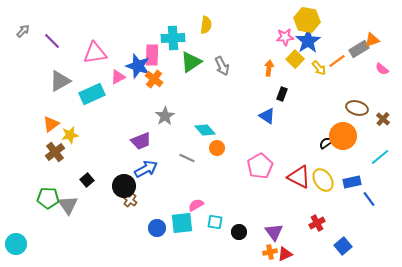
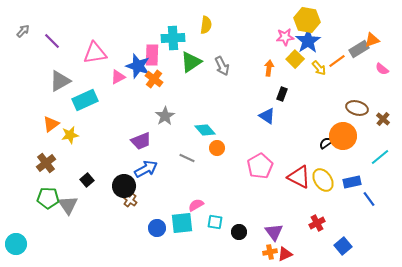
cyan rectangle at (92, 94): moved 7 px left, 6 px down
brown cross at (55, 152): moved 9 px left, 11 px down
